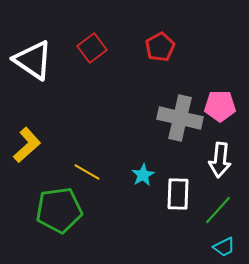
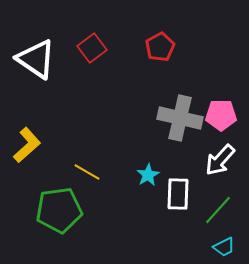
white triangle: moved 3 px right, 1 px up
pink pentagon: moved 1 px right, 9 px down
white arrow: rotated 36 degrees clockwise
cyan star: moved 5 px right
